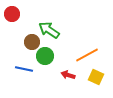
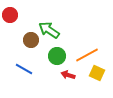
red circle: moved 2 px left, 1 px down
brown circle: moved 1 px left, 2 px up
green circle: moved 12 px right
blue line: rotated 18 degrees clockwise
yellow square: moved 1 px right, 4 px up
